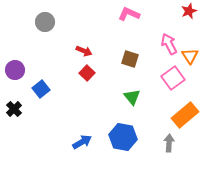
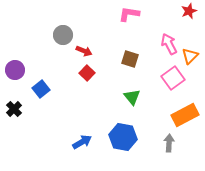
pink L-shape: rotated 15 degrees counterclockwise
gray circle: moved 18 px right, 13 px down
orange triangle: rotated 18 degrees clockwise
orange rectangle: rotated 12 degrees clockwise
